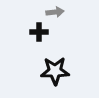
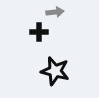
black star: rotated 16 degrees clockwise
